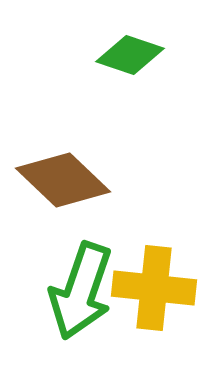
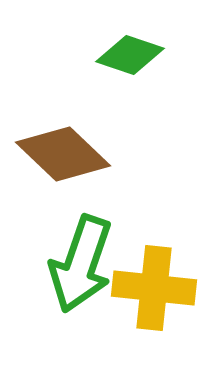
brown diamond: moved 26 px up
green arrow: moved 27 px up
